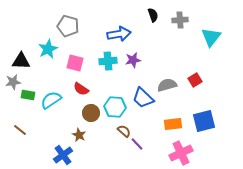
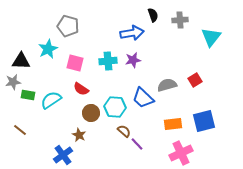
blue arrow: moved 13 px right, 1 px up
